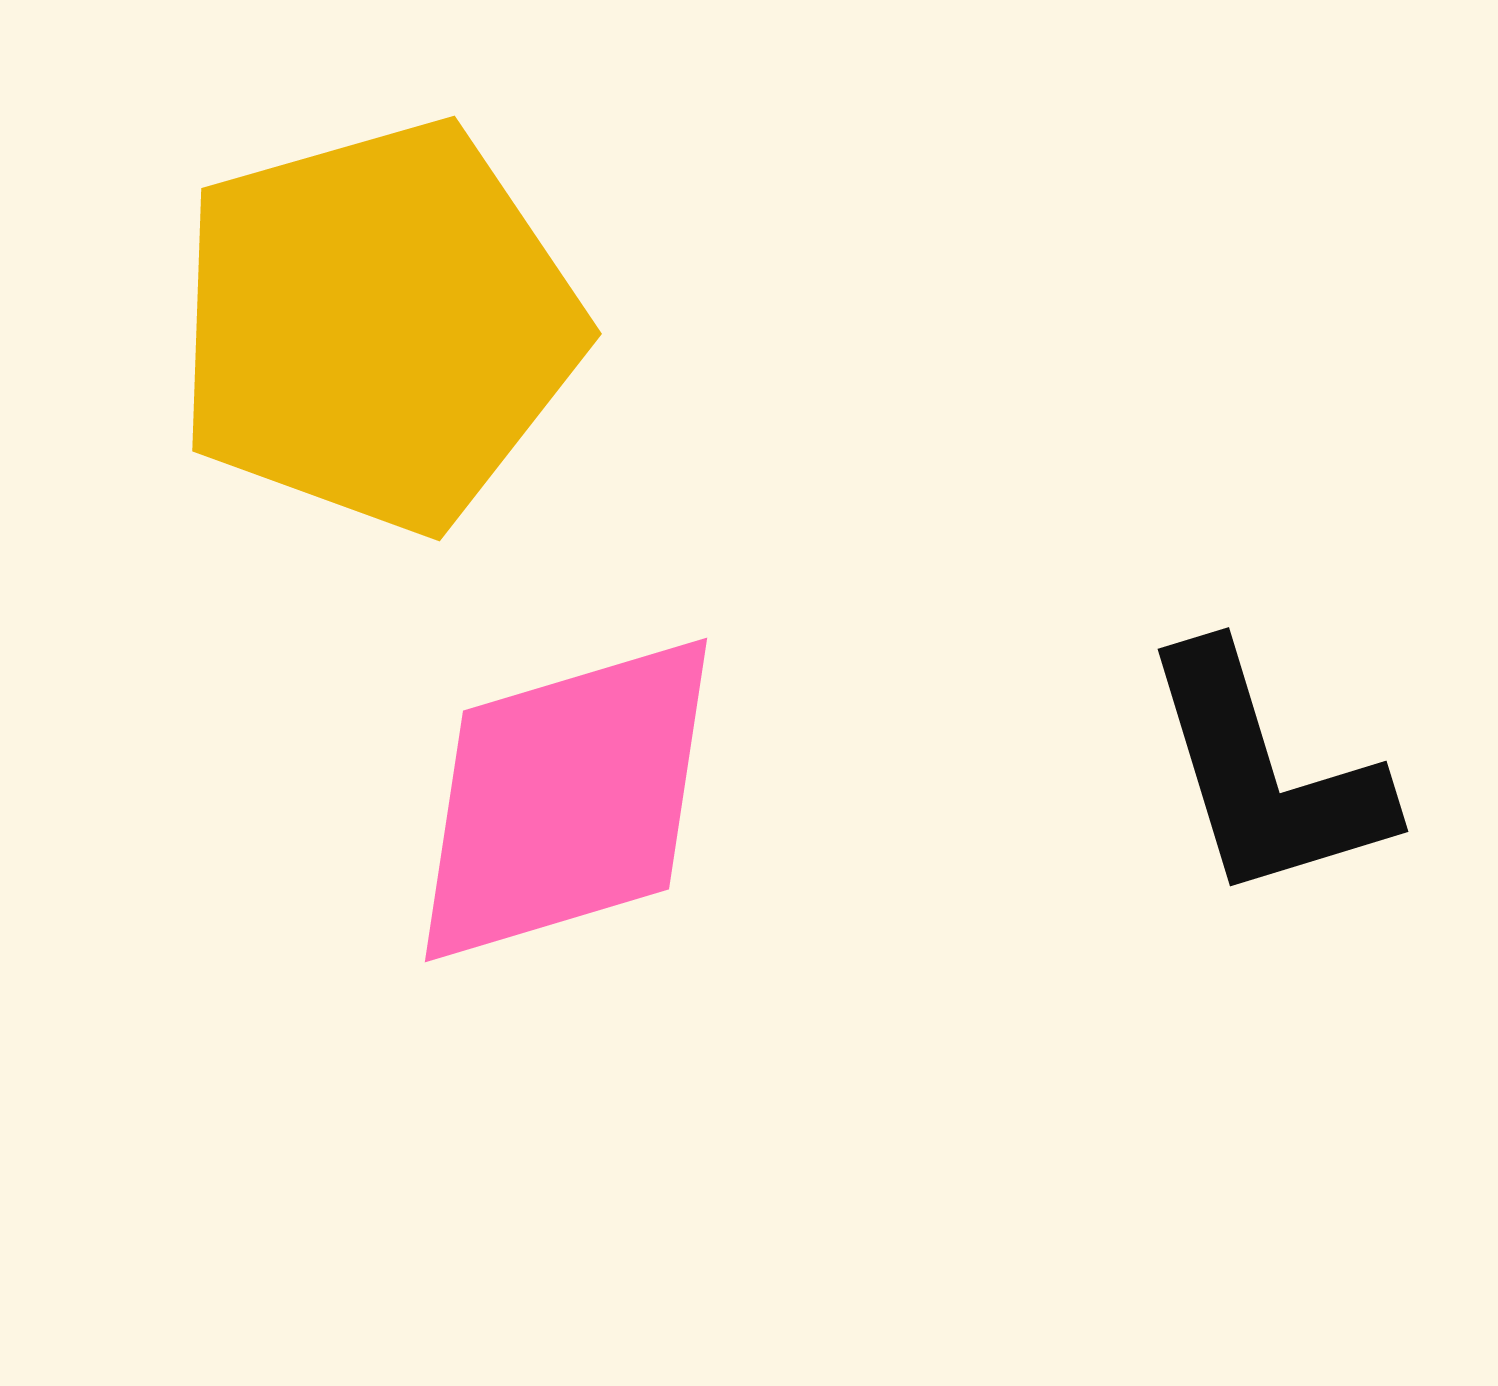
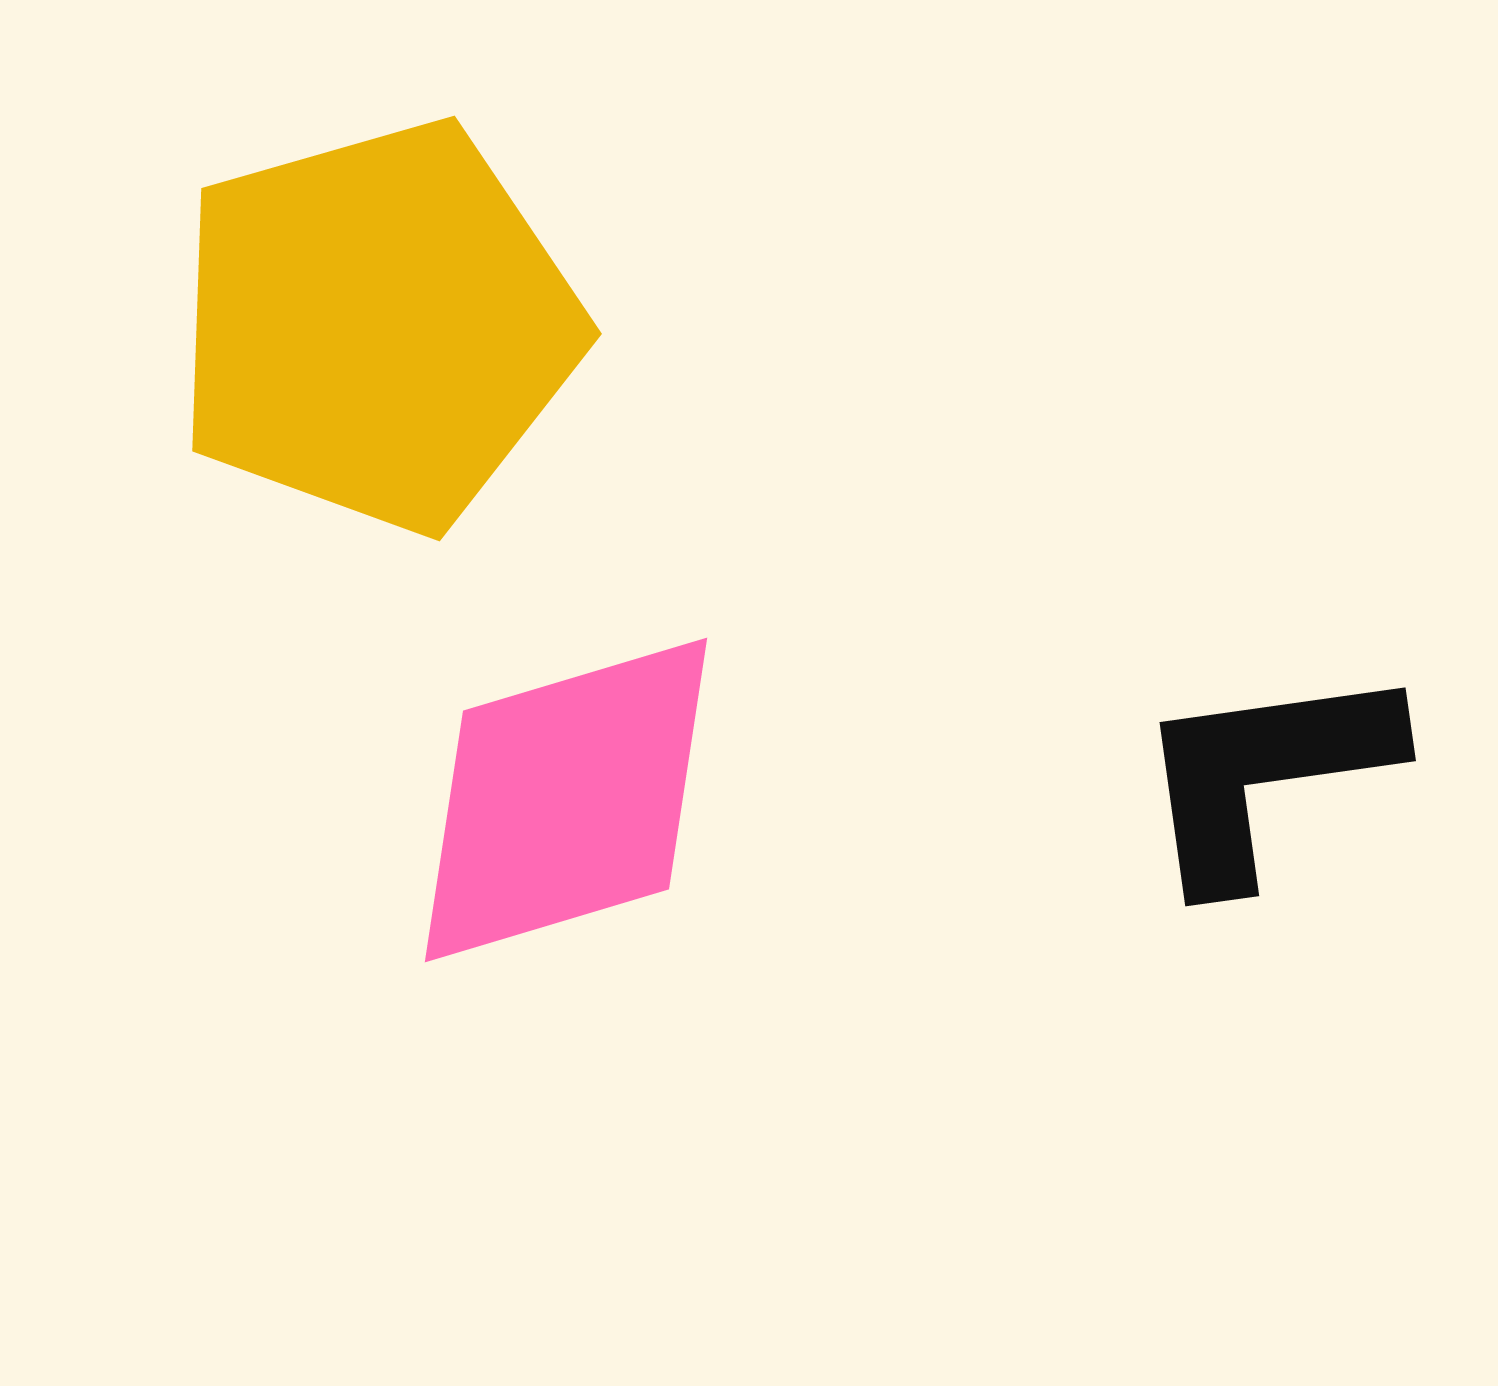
black L-shape: rotated 99 degrees clockwise
